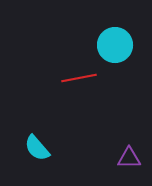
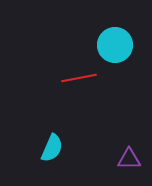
cyan semicircle: moved 15 px right; rotated 116 degrees counterclockwise
purple triangle: moved 1 px down
